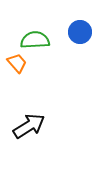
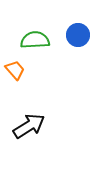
blue circle: moved 2 px left, 3 px down
orange trapezoid: moved 2 px left, 7 px down
